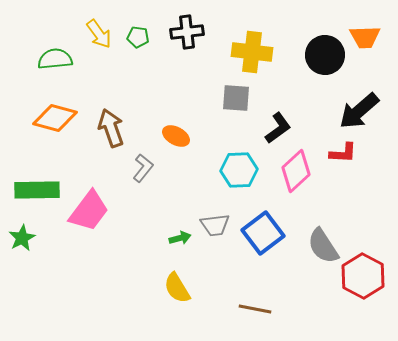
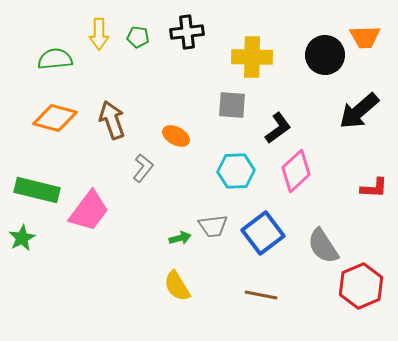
yellow arrow: rotated 36 degrees clockwise
yellow cross: moved 5 px down; rotated 6 degrees counterclockwise
gray square: moved 4 px left, 7 px down
brown arrow: moved 1 px right, 8 px up
red L-shape: moved 31 px right, 35 px down
cyan hexagon: moved 3 px left, 1 px down
green rectangle: rotated 15 degrees clockwise
gray trapezoid: moved 2 px left, 1 px down
red hexagon: moved 2 px left, 10 px down; rotated 9 degrees clockwise
yellow semicircle: moved 2 px up
brown line: moved 6 px right, 14 px up
